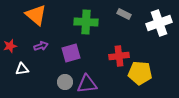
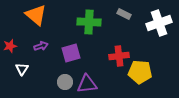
green cross: moved 3 px right
white triangle: rotated 48 degrees counterclockwise
yellow pentagon: moved 1 px up
